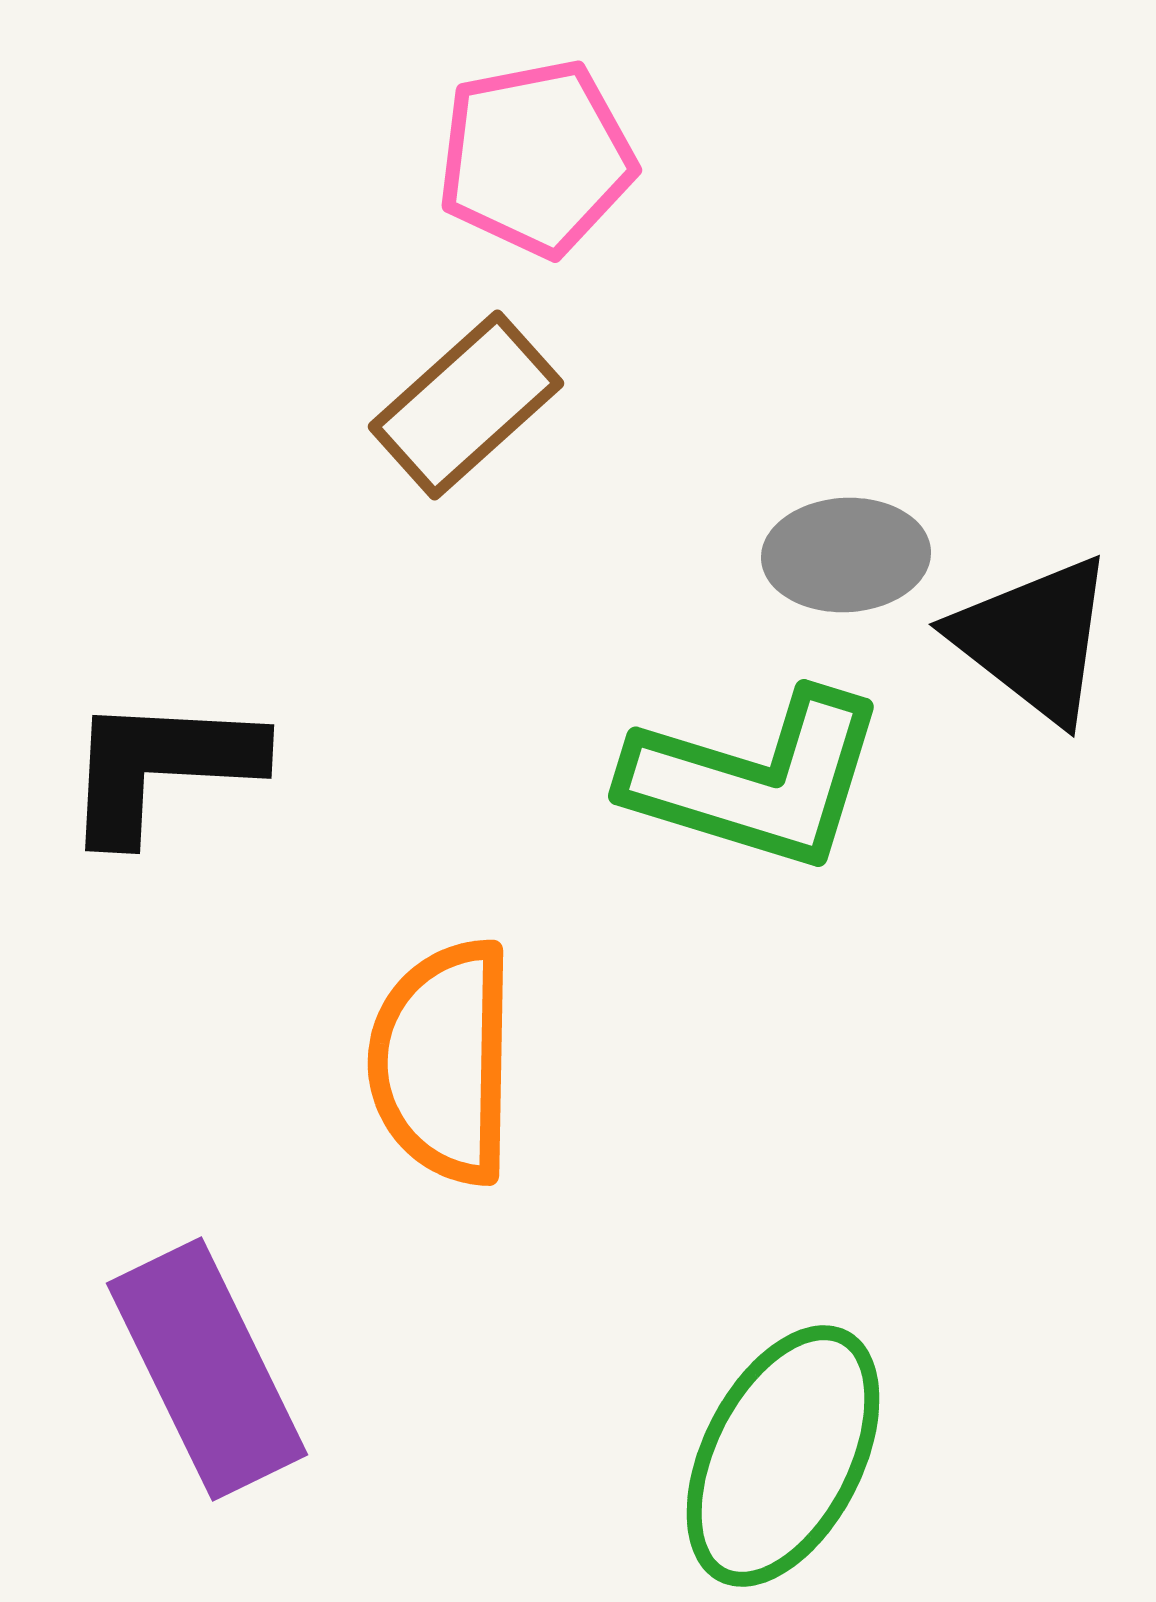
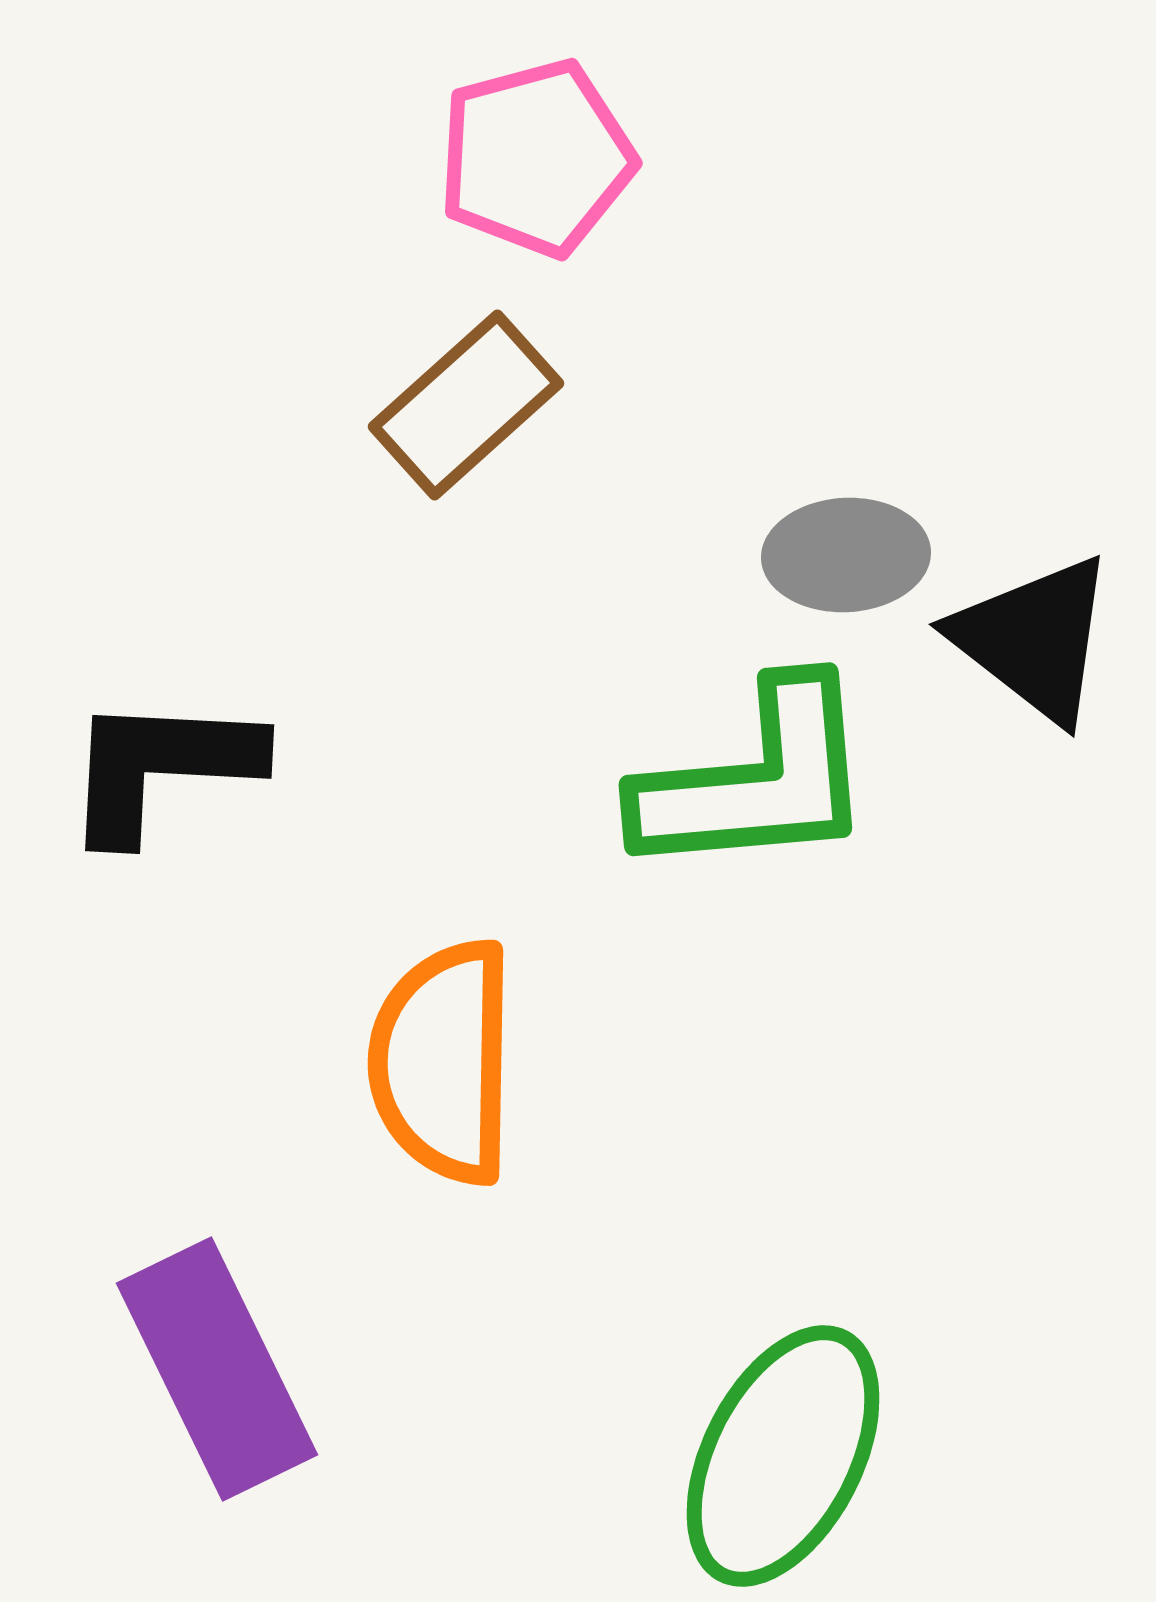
pink pentagon: rotated 4 degrees counterclockwise
green L-shape: rotated 22 degrees counterclockwise
purple rectangle: moved 10 px right
